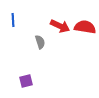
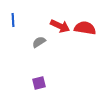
red semicircle: moved 1 px down
gray semicircle: moved 1 px left; rotated 104 degrees counterclockwise
purple square: moved 13 px right, 2 px down
